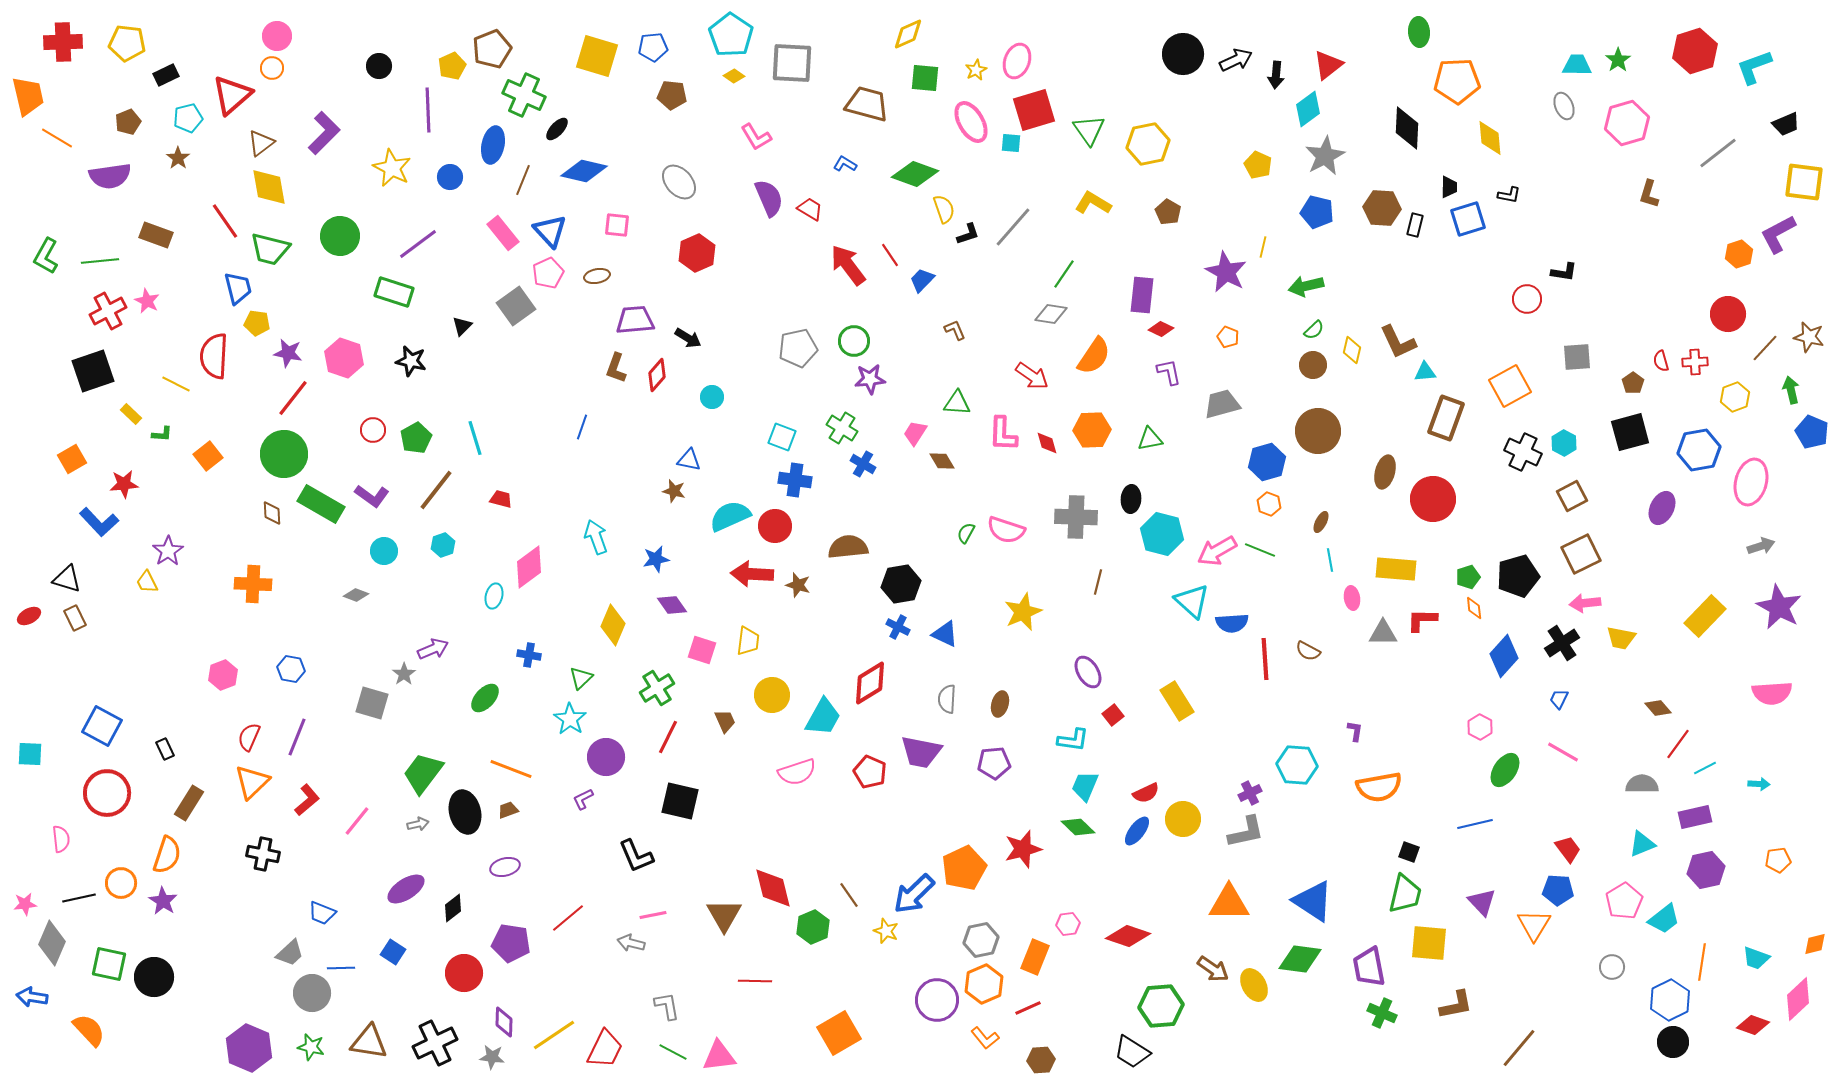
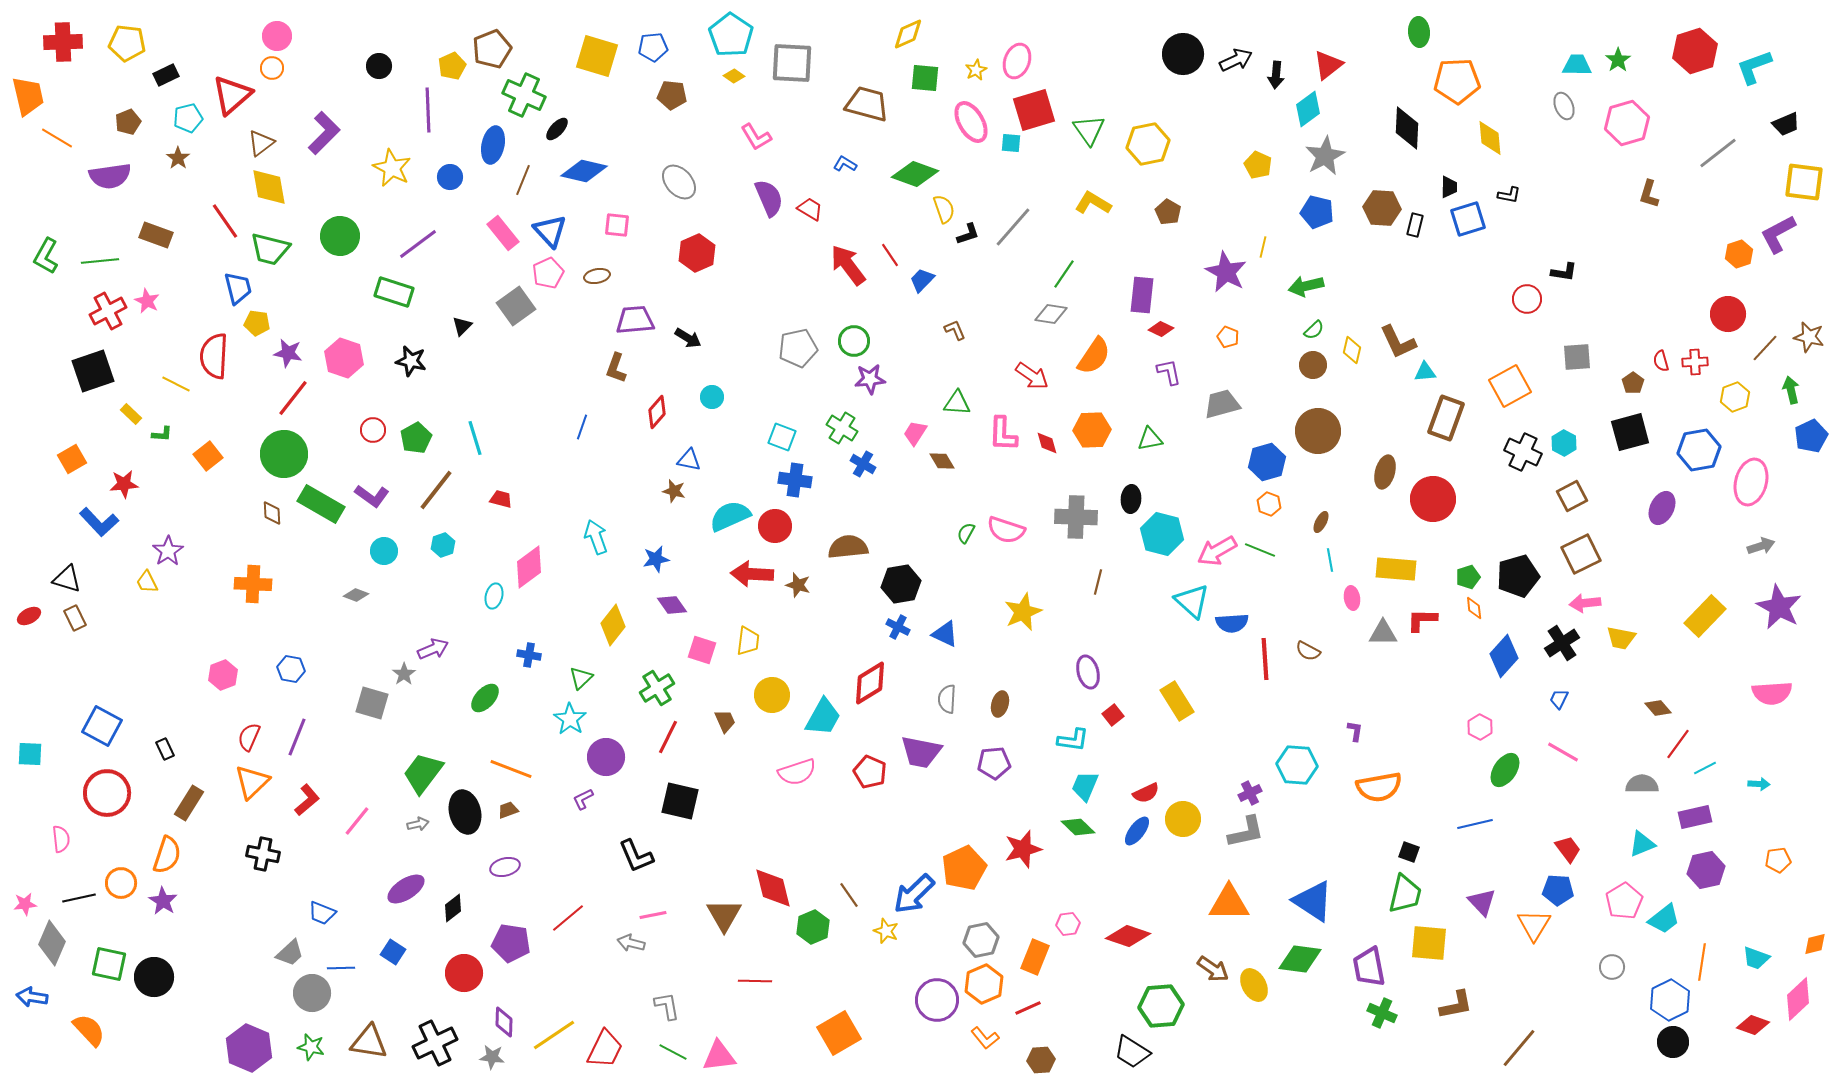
red diamond at (657, 375): moved 37 px down
blue pentagon at (1812, 432): moved 1 px left, 4 px down; rotated 24 degrees clockwise
yellow diamond at (613, 625): rotated 15 degrees clockwise
purple ellipse at (1088, 672): rotated 16 degrees clockwise
